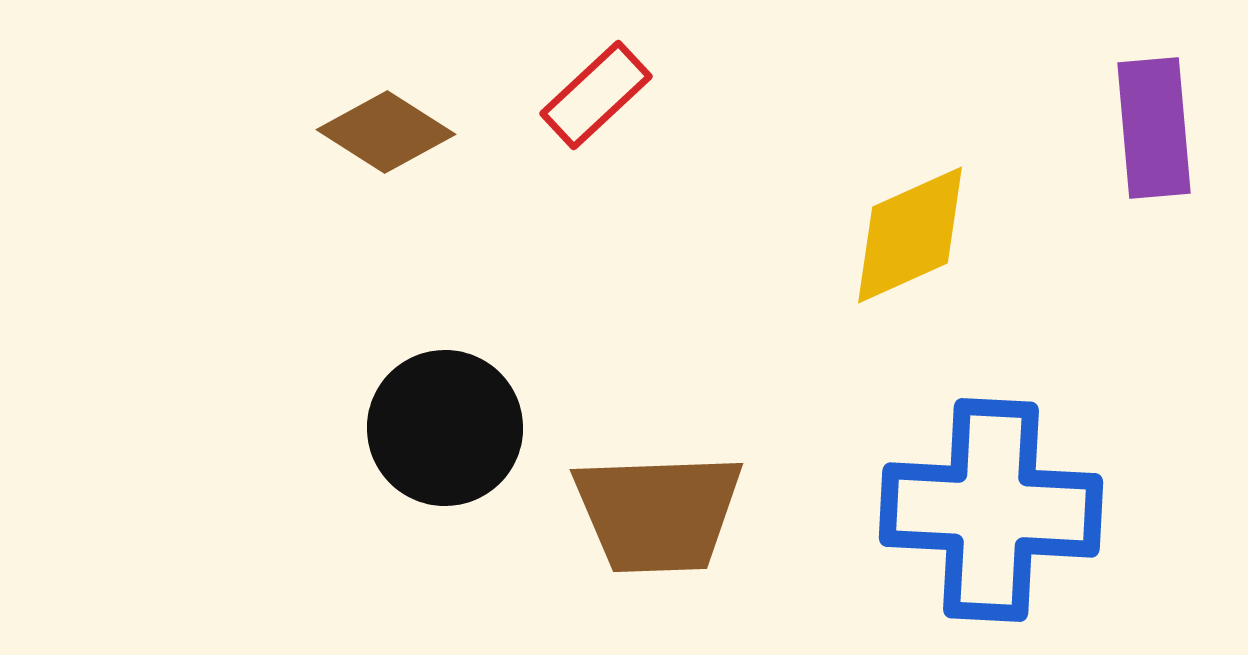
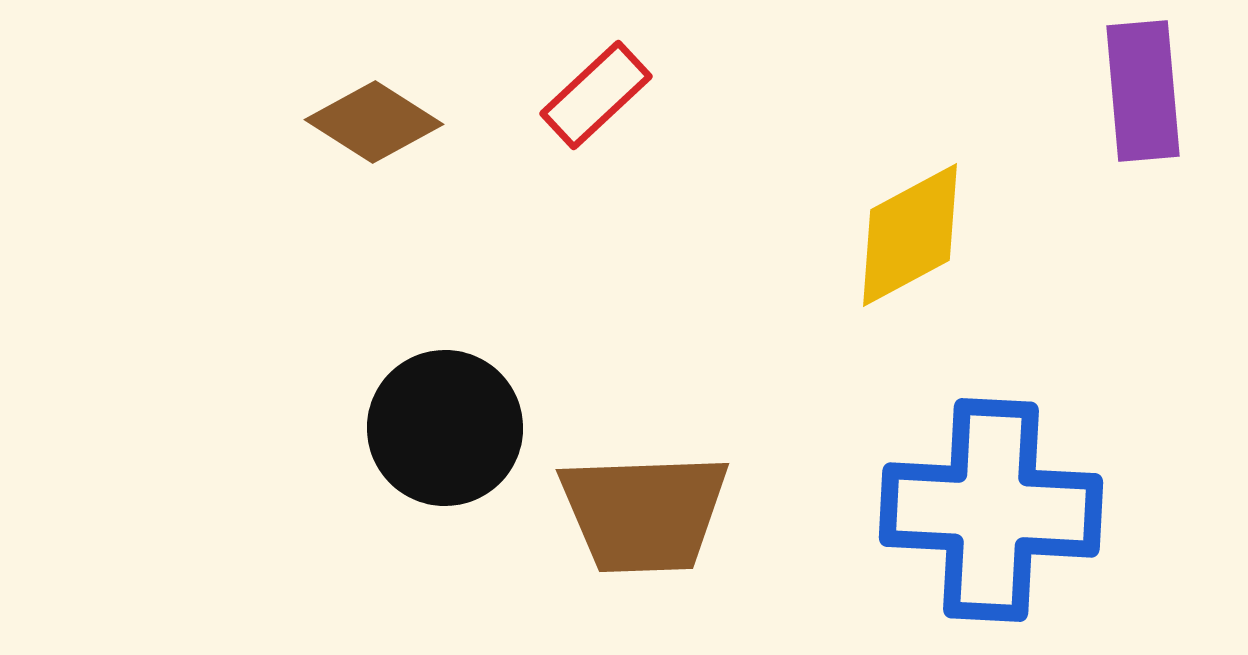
purple rectangle: moved 11 px left, 37 px up
brown diamond: moved 12 px left, 10 px up
yellow diamond: rotated 4 degrees counterclockwise
brown trapezoid: moved 14 px left
